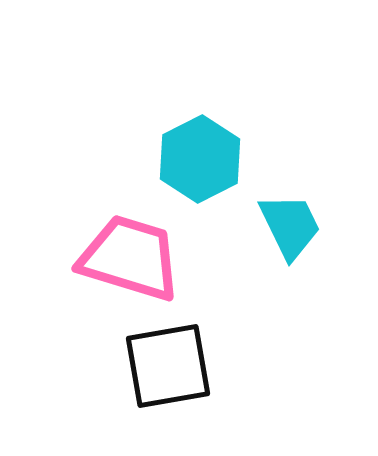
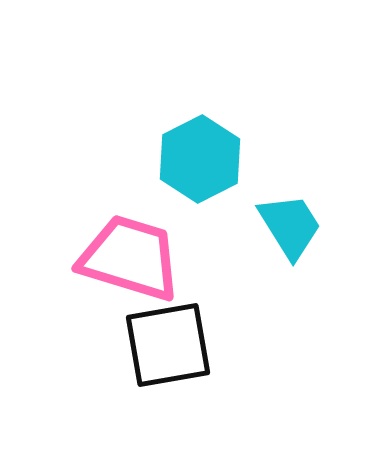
cyan trapezoid: rotated 6 degrees counterclockwise
black square: moved 21 px up
